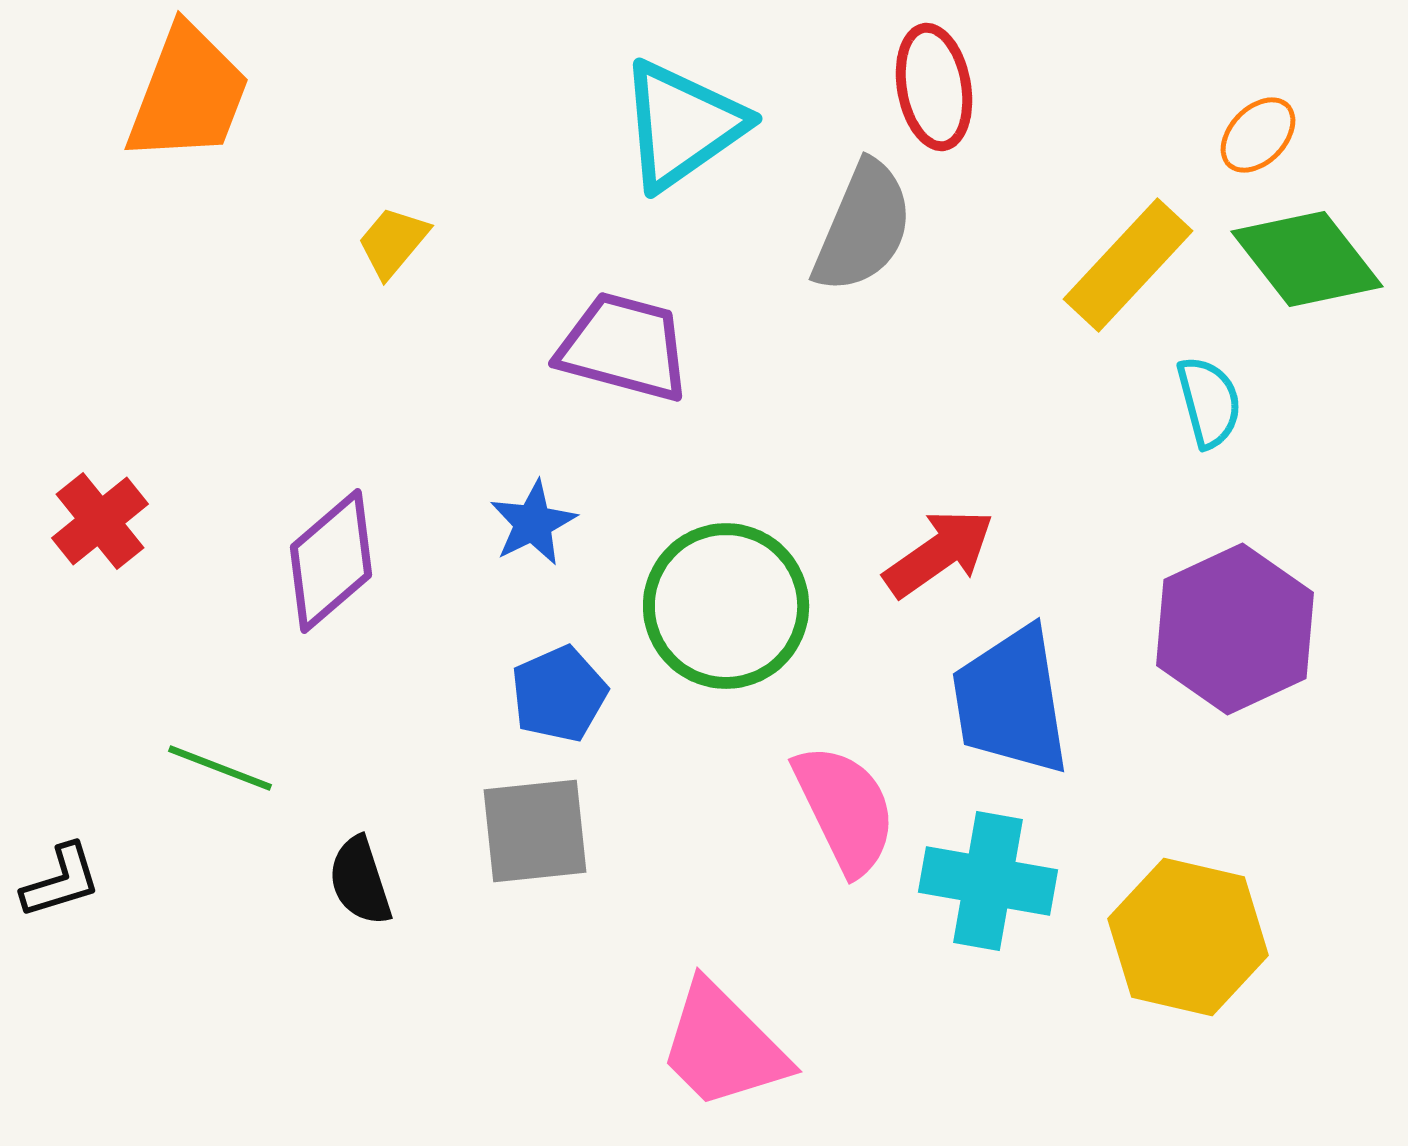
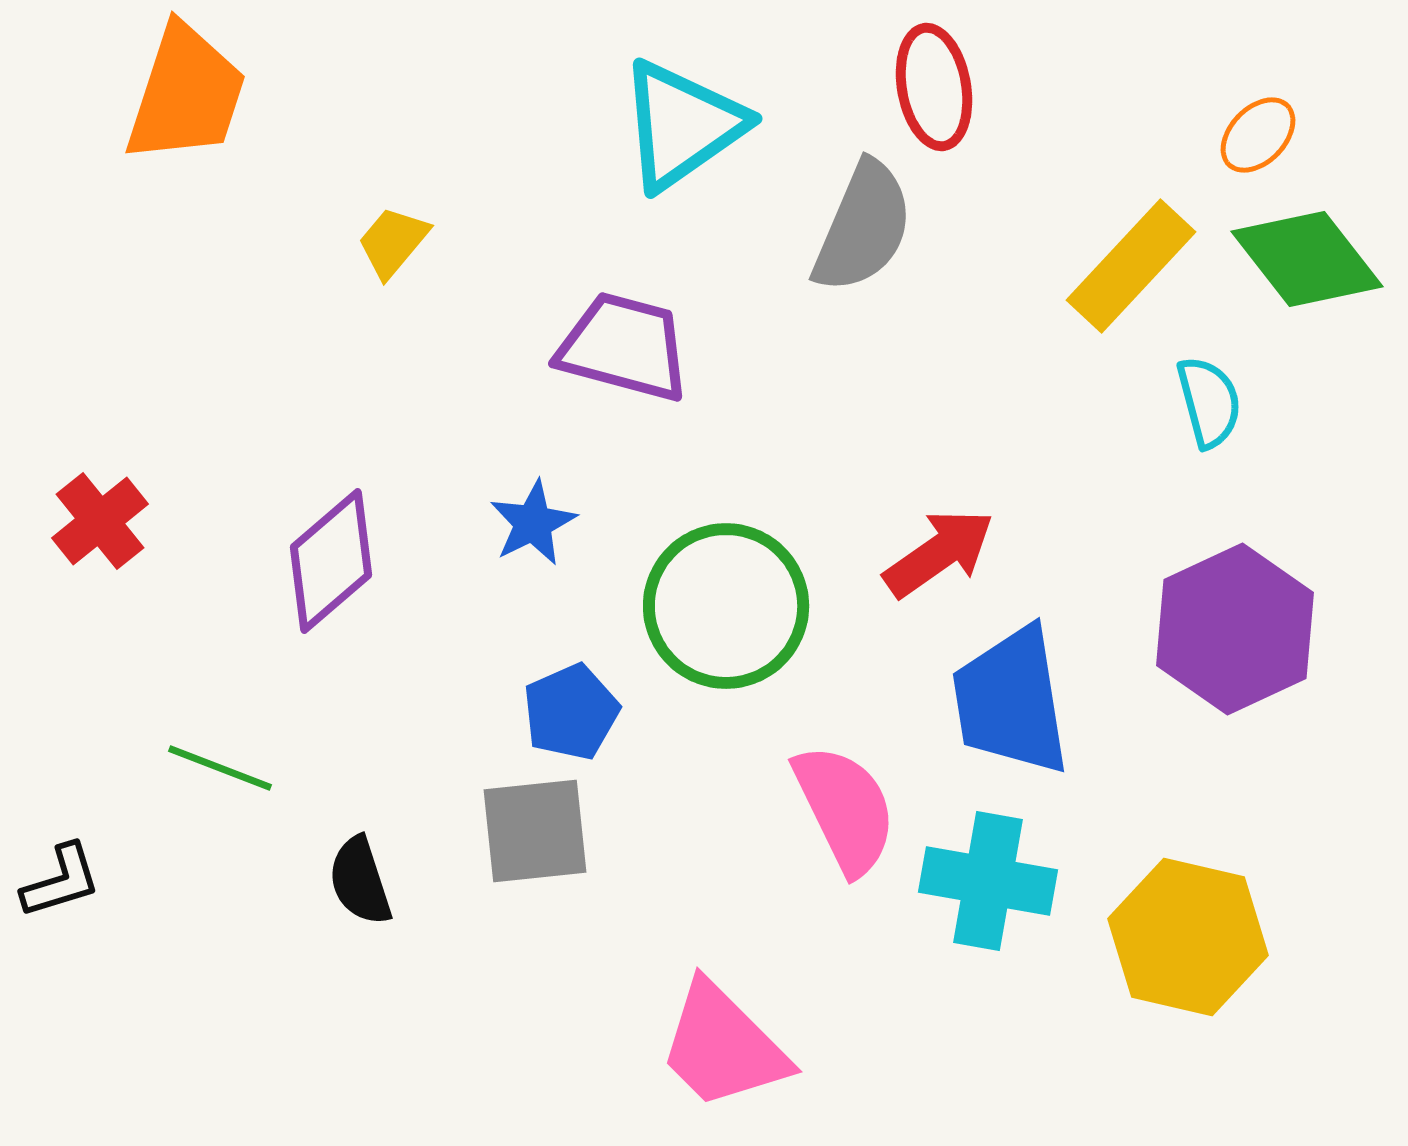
orange trapezoid: moved 2 px left; rotated 3 degrees counterclockwise
yellow rectangle: moved 3 px right, 1 px down
blue pentagon: moved 12 px right, 18 px down
